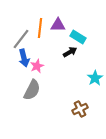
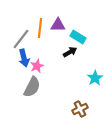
gray semicircle: moved 3 px up
